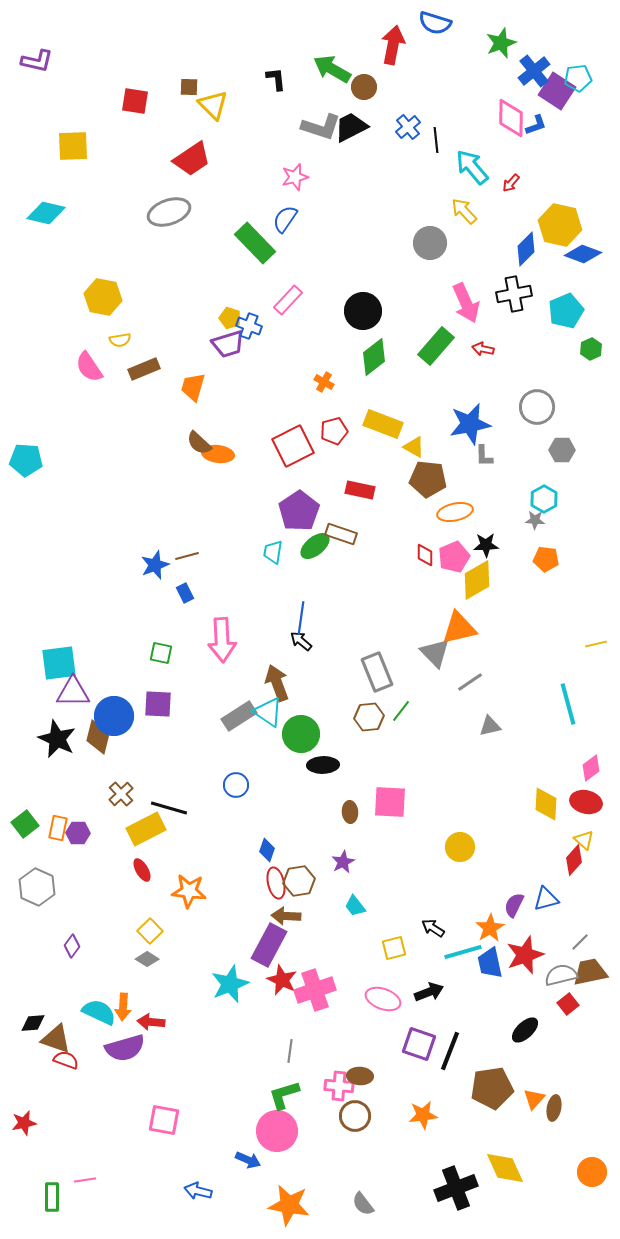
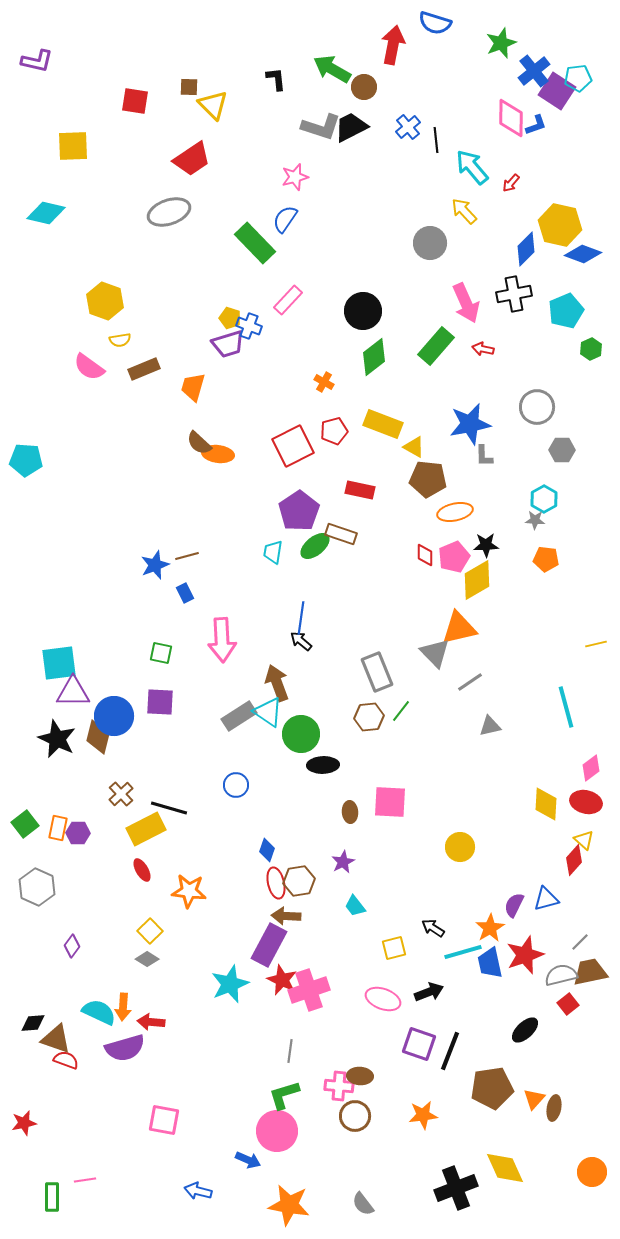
yellow hexagon at (103, 297): moved 2 px right, 4 px down; rotated 9 degrees clockwise
pink semicircle at (89, 367): rotated 20 degrees counterclockwise
purple square at (158, 704): moved 2 px right, 2 px up
cyan line at (568, 704): moved 2 px left, 3 px down
pink cross at (315, 990): moved 6 px left
